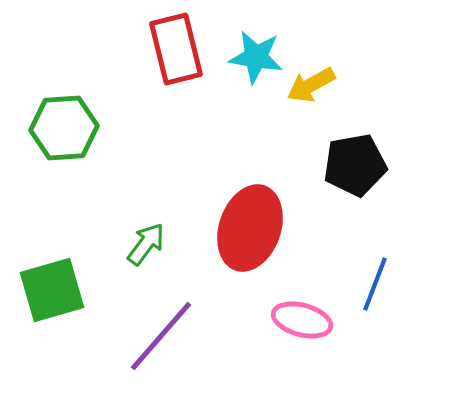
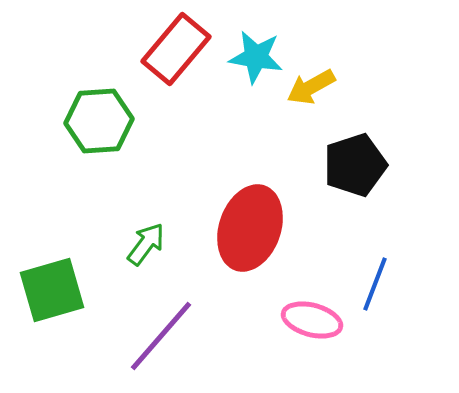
red rectangle: rotated 54 degrees clockwise
yellow arrow: moved 2 px down
green hexagon: moved 35 px right, 7 px up
black pentagon: rotated 8 degrees counterclockwise
pink ellipse: moved 10 px right
